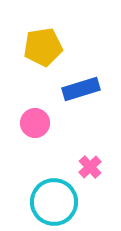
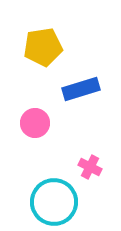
pink cross: rotated 20 degrees counterclockwise
